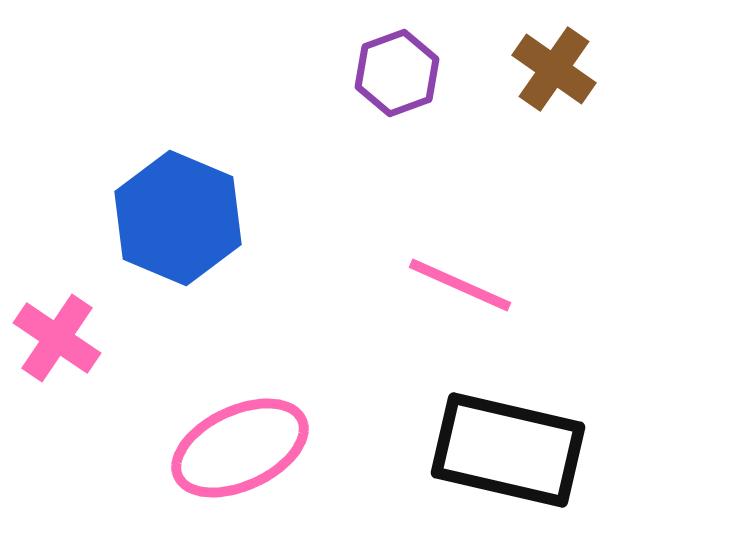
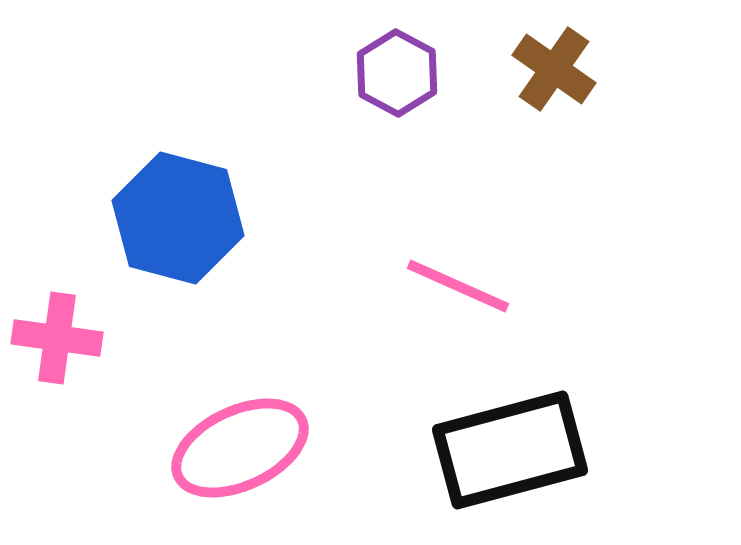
purple hexagon: rotated 12 degrees counterclockwise
blue hexagon: rotated 8 degrees counterclockwise
pink line: moved 2 px left, 1 px down
pink cross: rotated 26 degrees counterclockwise
black rectangle: moved 2 px right; rotated 28 degrees counterclockwise
